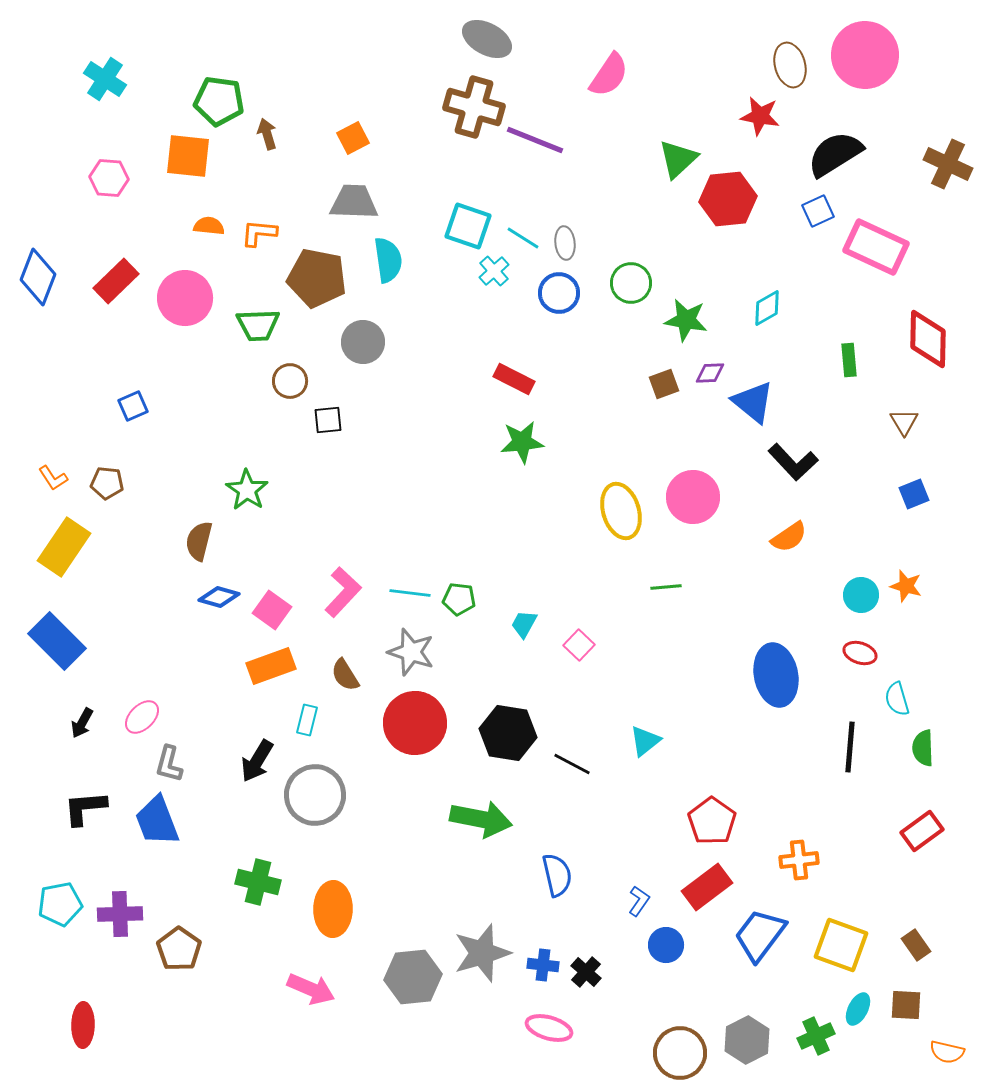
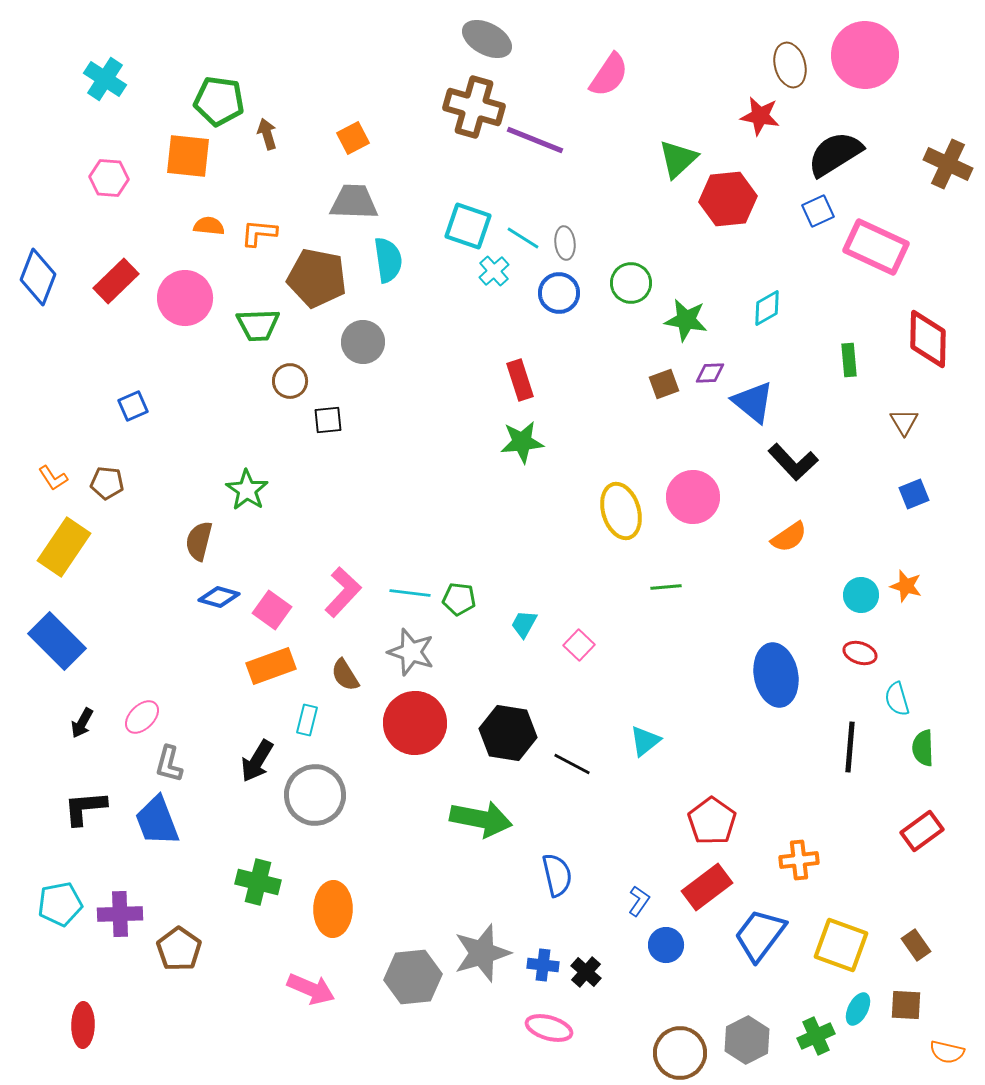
red rectangle at (514, 379): moved 6 px right, 1 px down; rotated 45 degrees clockwise
